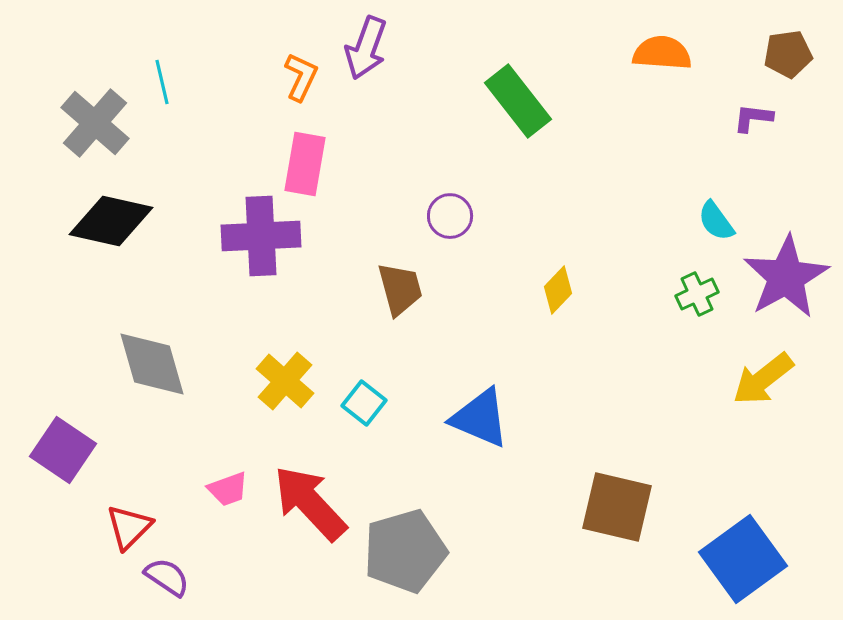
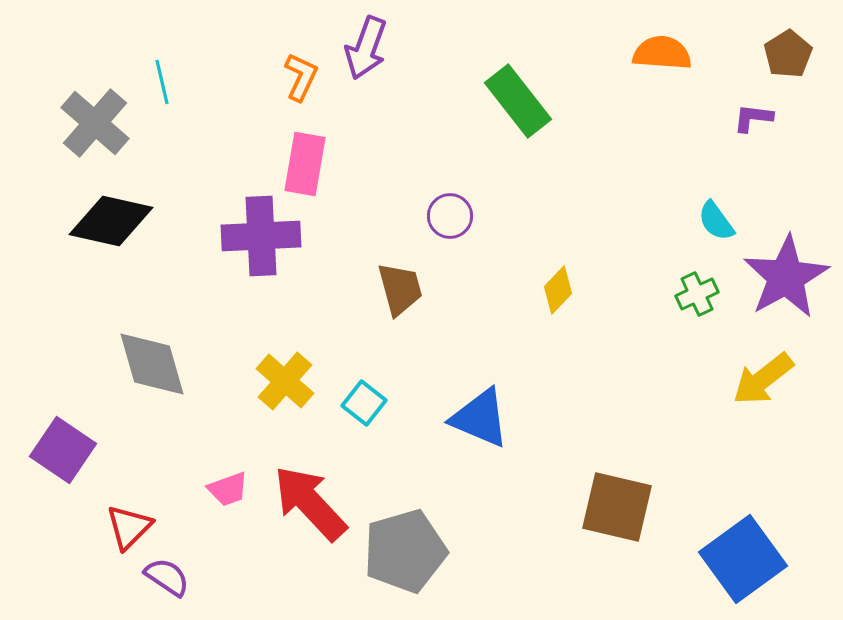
brown pentagon: rotated 24 degrees counterclockwise
